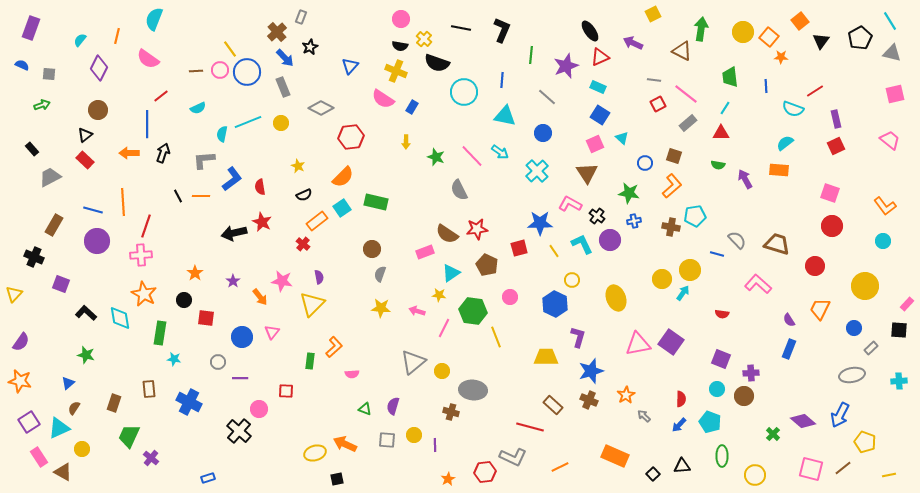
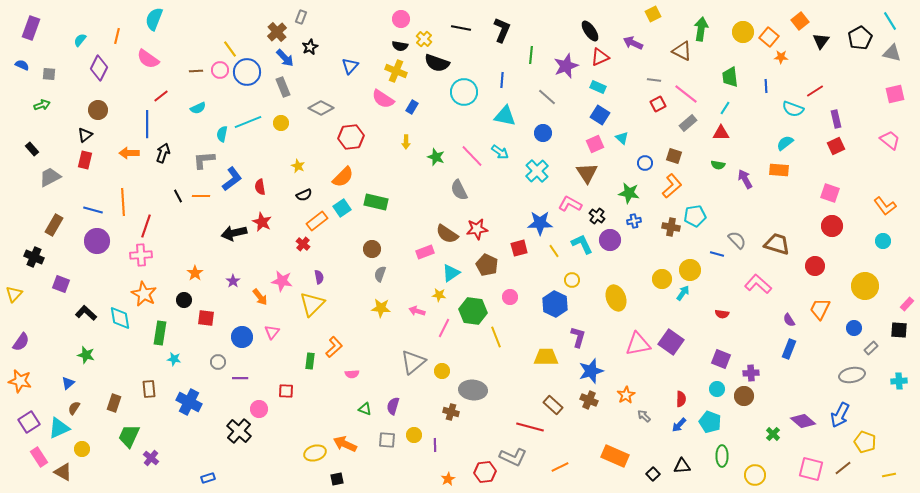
red rectangle at (85, 160): rotated 60 degrees clockwise
